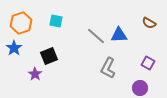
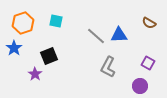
orange hexagon: moved 2 px right
gray L-shape: moved 1 px up
purple circle: moved 2 px up
